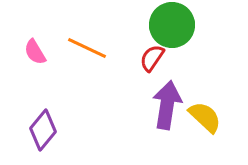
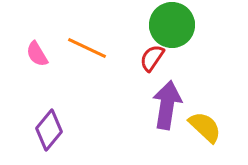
pink semicircle: moved 2 px right, 2 px down
yellow semicircle: moved 10 px down
purple diamond: moved 6 px right
